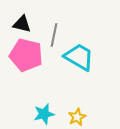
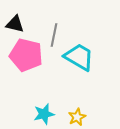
black triangle: moved 7 px left
